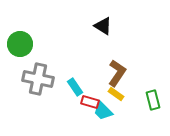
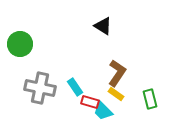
gray cross: moved 2 px right, 9 px down
green rectangle: moved 3 px left, 1 px up
